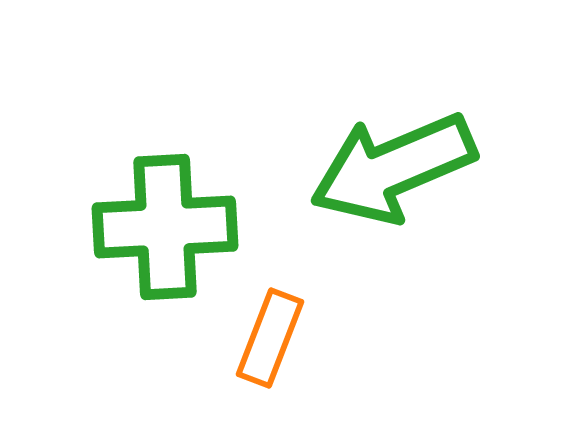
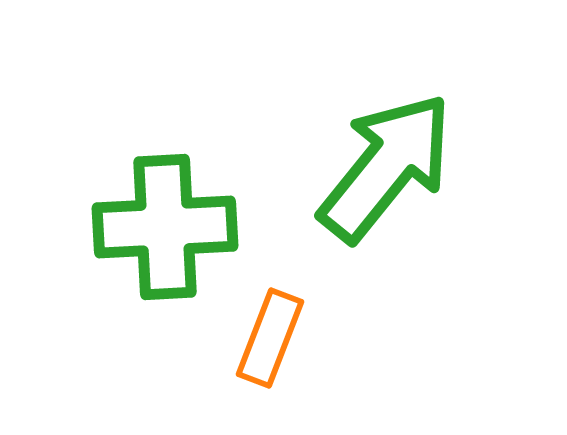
green arrow: moved 7 px left, 1 px up; rotated 152 degrees clockwise
